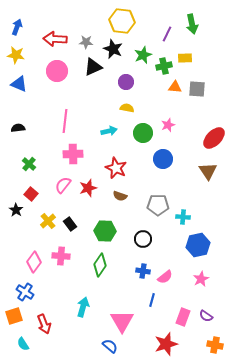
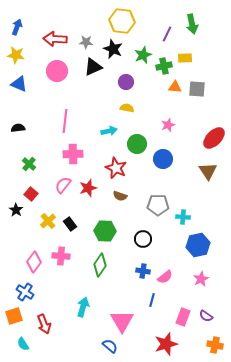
green circle at (143, 133): moved 6 px left, 11 px down
